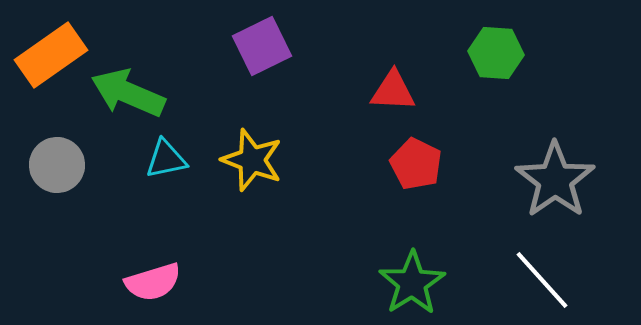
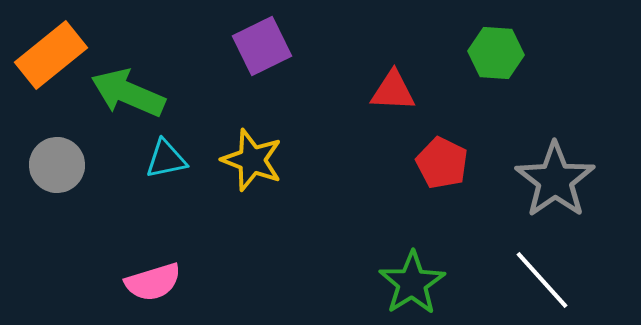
orange rectangle: rotated 4 degrees counterclockwise
red pentagon: moved 26 px right, 1 px up
